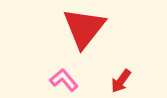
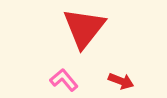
red arrow: rotated 105 degrees counterclockwise
